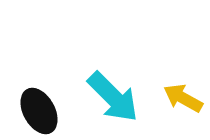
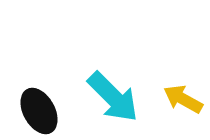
yellow arrow: moved 1 px down
